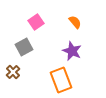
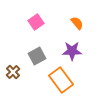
orange semicircle: moved 2 px right, 1 px down
gray square: moved 13 px right, 9 px down
purple star: rotated 24 degrees counterclockwise
orange rectangle: rotated 15 degrees counterclockwise
